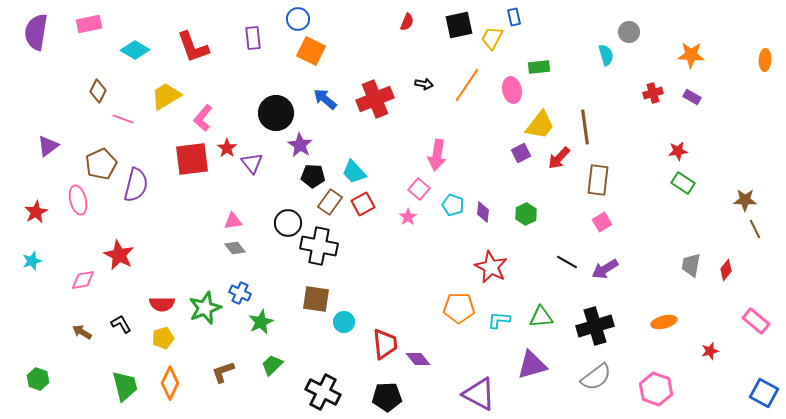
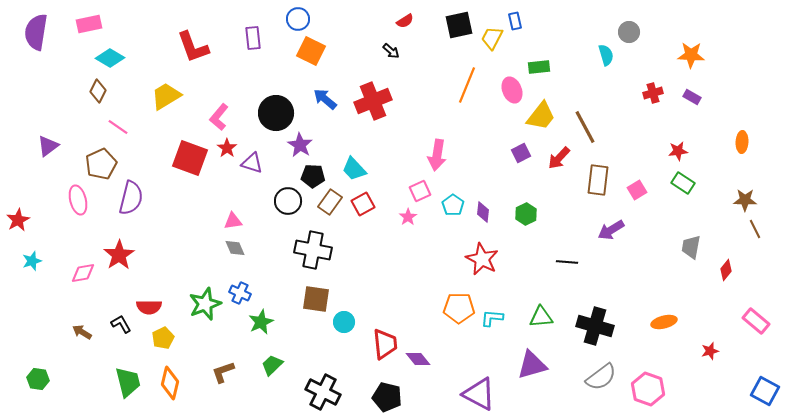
blue rectangle at (514, 17): moved 1 px right, 4 px down
red semicircle at (407, 22): moved 2 px left, 1 px up; rotated 36 degrees clockwise
cyan diamond at (135, 50): moved 25 px left, 8 px down
orange ellipse at (765, 60): moved 23 px left, 82 px down
black arrow at (424, 84): moved 33 px left, 33 px up; rotated 30 degrees clockwise
orange line at (467, 85): rotated 12 degrees counterclockwise
pink ellipse at (512, 90): rotated 10 degrees counterclockwise
red cross at (375, 99): moved 2 px left, 2 px down
pink L-shape at (203, 118): moved 16 px right, 1 px up
pink line at (123, 119): moved 5 px left, 8 px down; rotated 15 degrees clockwise
yellow trapezoid at (540, 125): moved 1 px right, 9 px up
brown line at (585, 127): rotated 20 degrees counterclockwise
red square at (192, 159): moved 2 px left, 1 px up; rotated 27 degrees clockwise
purple triangle at (252, 163): rotated 35 degrees counterclockwise
cyan trapezoid at (354, 172): moved 3 px up
purple semicircle at (136, 185): moved 5 px left, 13 px down
pink square at (419, 189): moved 1 px right, 2 px down; rotated 25 degrees clockwise
cyan pentagon at (453, 205): rotated 15 degrees clockwise
red star at (36, 212): moved 18 px left, 8 px down
pink square at (602, 222): moved 35 px right, 32 px up
black circle at (288, 223): moved 22 px up
black cross at (319, 246): moved 6 px left, 4 px down
gray diamond at (235, 248): rotated 15 degrees clockwise
red star at (119, 255): rotated 12 degrees clockwise
black line at (567, 262): rotated 25 degrees counterclockwise
gray trapezoid at (691, 265): moved 18 px up
red star at (491, 267): moved 9 px left, 8 px up
purple arrow at (605, 269): moved 6 px right, 39 px up
pink diamond at (83, 280): moved 7 px up
red semicircle at (162, 304): moved 13 px left, 3 px down
green star at (205, 308): moved 4 px up
cyan L-shape at (499, 320): moved 7 px left, 2 px up
black cross at (595, 326): rotated 33 degrees clockwise
yellow pentagon at (163, 338): rotated 10 degrees counterclockwise
gray semicircle at (596, 377): moved 5 px right
green hexagon at (38, 379): rotated 10 degrees counterclockwise
orange diamond at (170, 383): rotated 12 degrees counterclockwise
green trapezoid at (125, 386): moved 3 px right, 4 px up
pink hexagon at (656, 389): moved 8 px left
blue square at (764, 393): moved 1 px right, 2 px up
black pentagon at (387, 397): rotated 16 degrees clockwise
